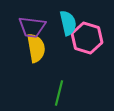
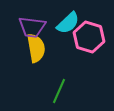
cyan semicircle: rotated 60 degrees clockwise
pink hexagon: moved 2 px right, 1 px up
green line: moved 2 px up; rotated 10 degrees clockwise
